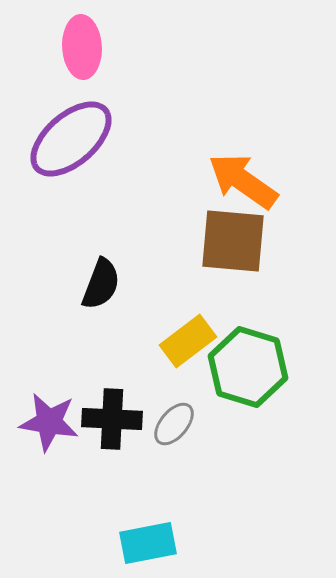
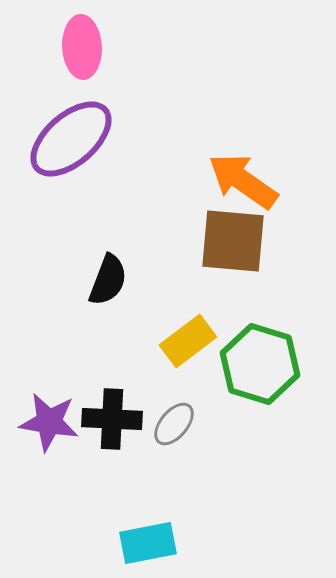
black semicircle: moved 7 px right, 4 px up
green hexagon: moved 12 px right, 3 px up
